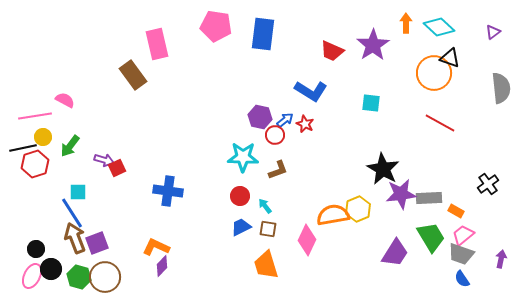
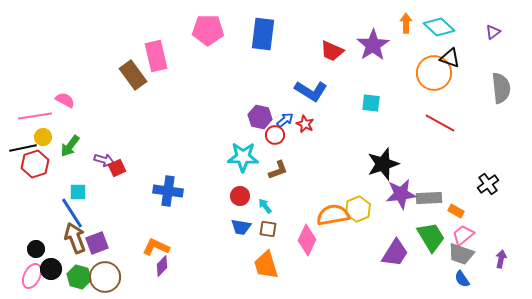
pink pentagon at (216, 26): moved 8 px left, 4 px down; rotated 8 degrees counterclockwise
pink rectangle at (157, 44): moved 1 px left, 12 px down
black star at (383, 169): moved 5 px up; rotated 24 degrees clockwise
blue trapezoid at (241, 227): rotated 145 degrees counterclockwise
